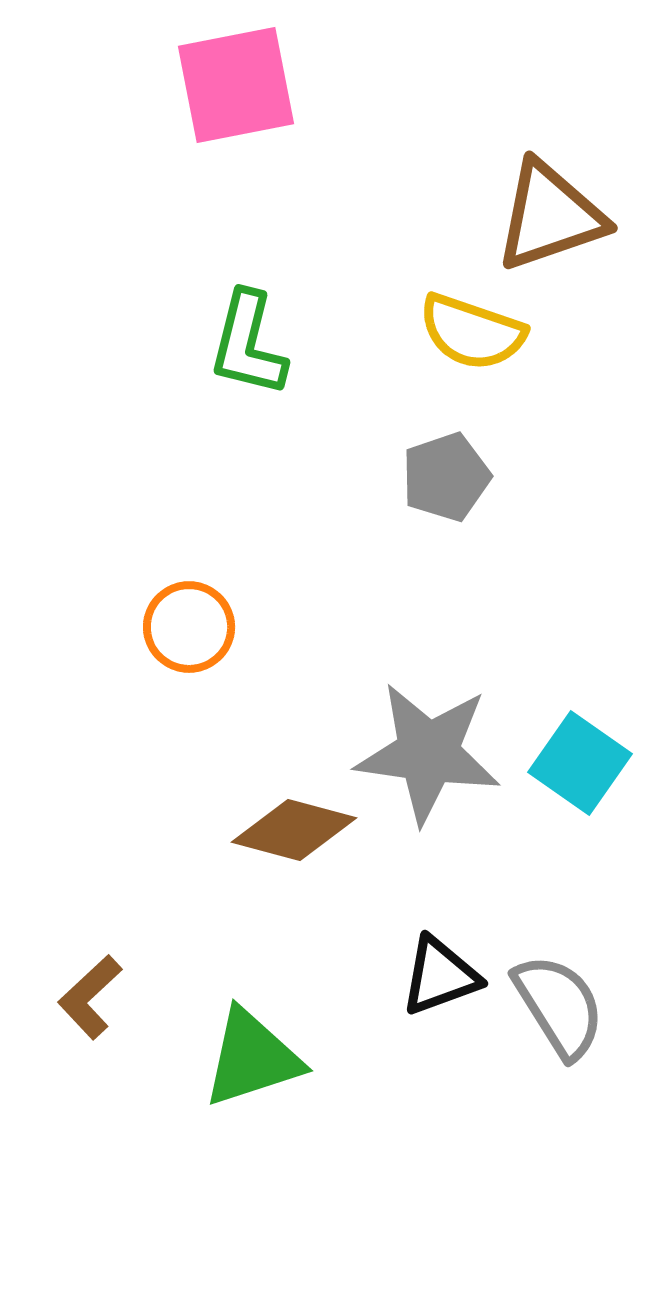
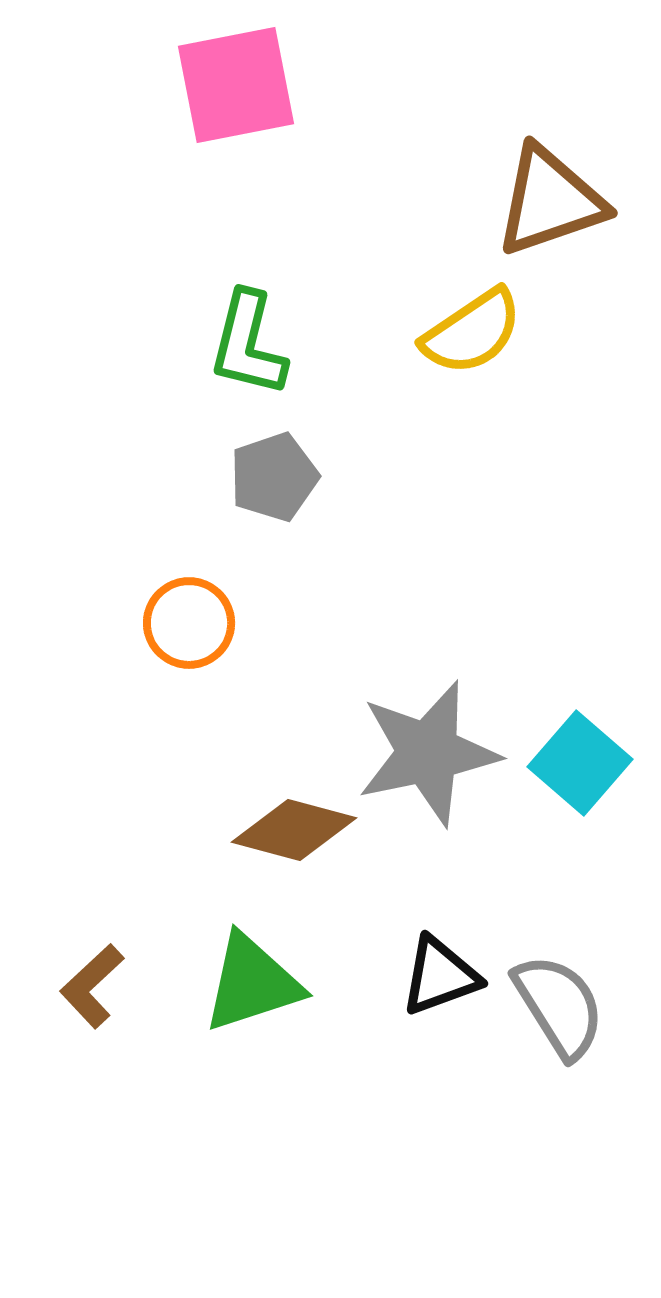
brown triangle: moved 15 px up
yellow semicircle: rotated 53 degrees counterclockwise
gray pentagon: moved 172 px left
orange circle: moved 4 px up
gray star: rotated 20 degrees counterclockwise
cyan square: rotated 6 degrees clockwise
brown L-shape: moved 2 px right, 11 px up
green triangle: moved 75 px up
